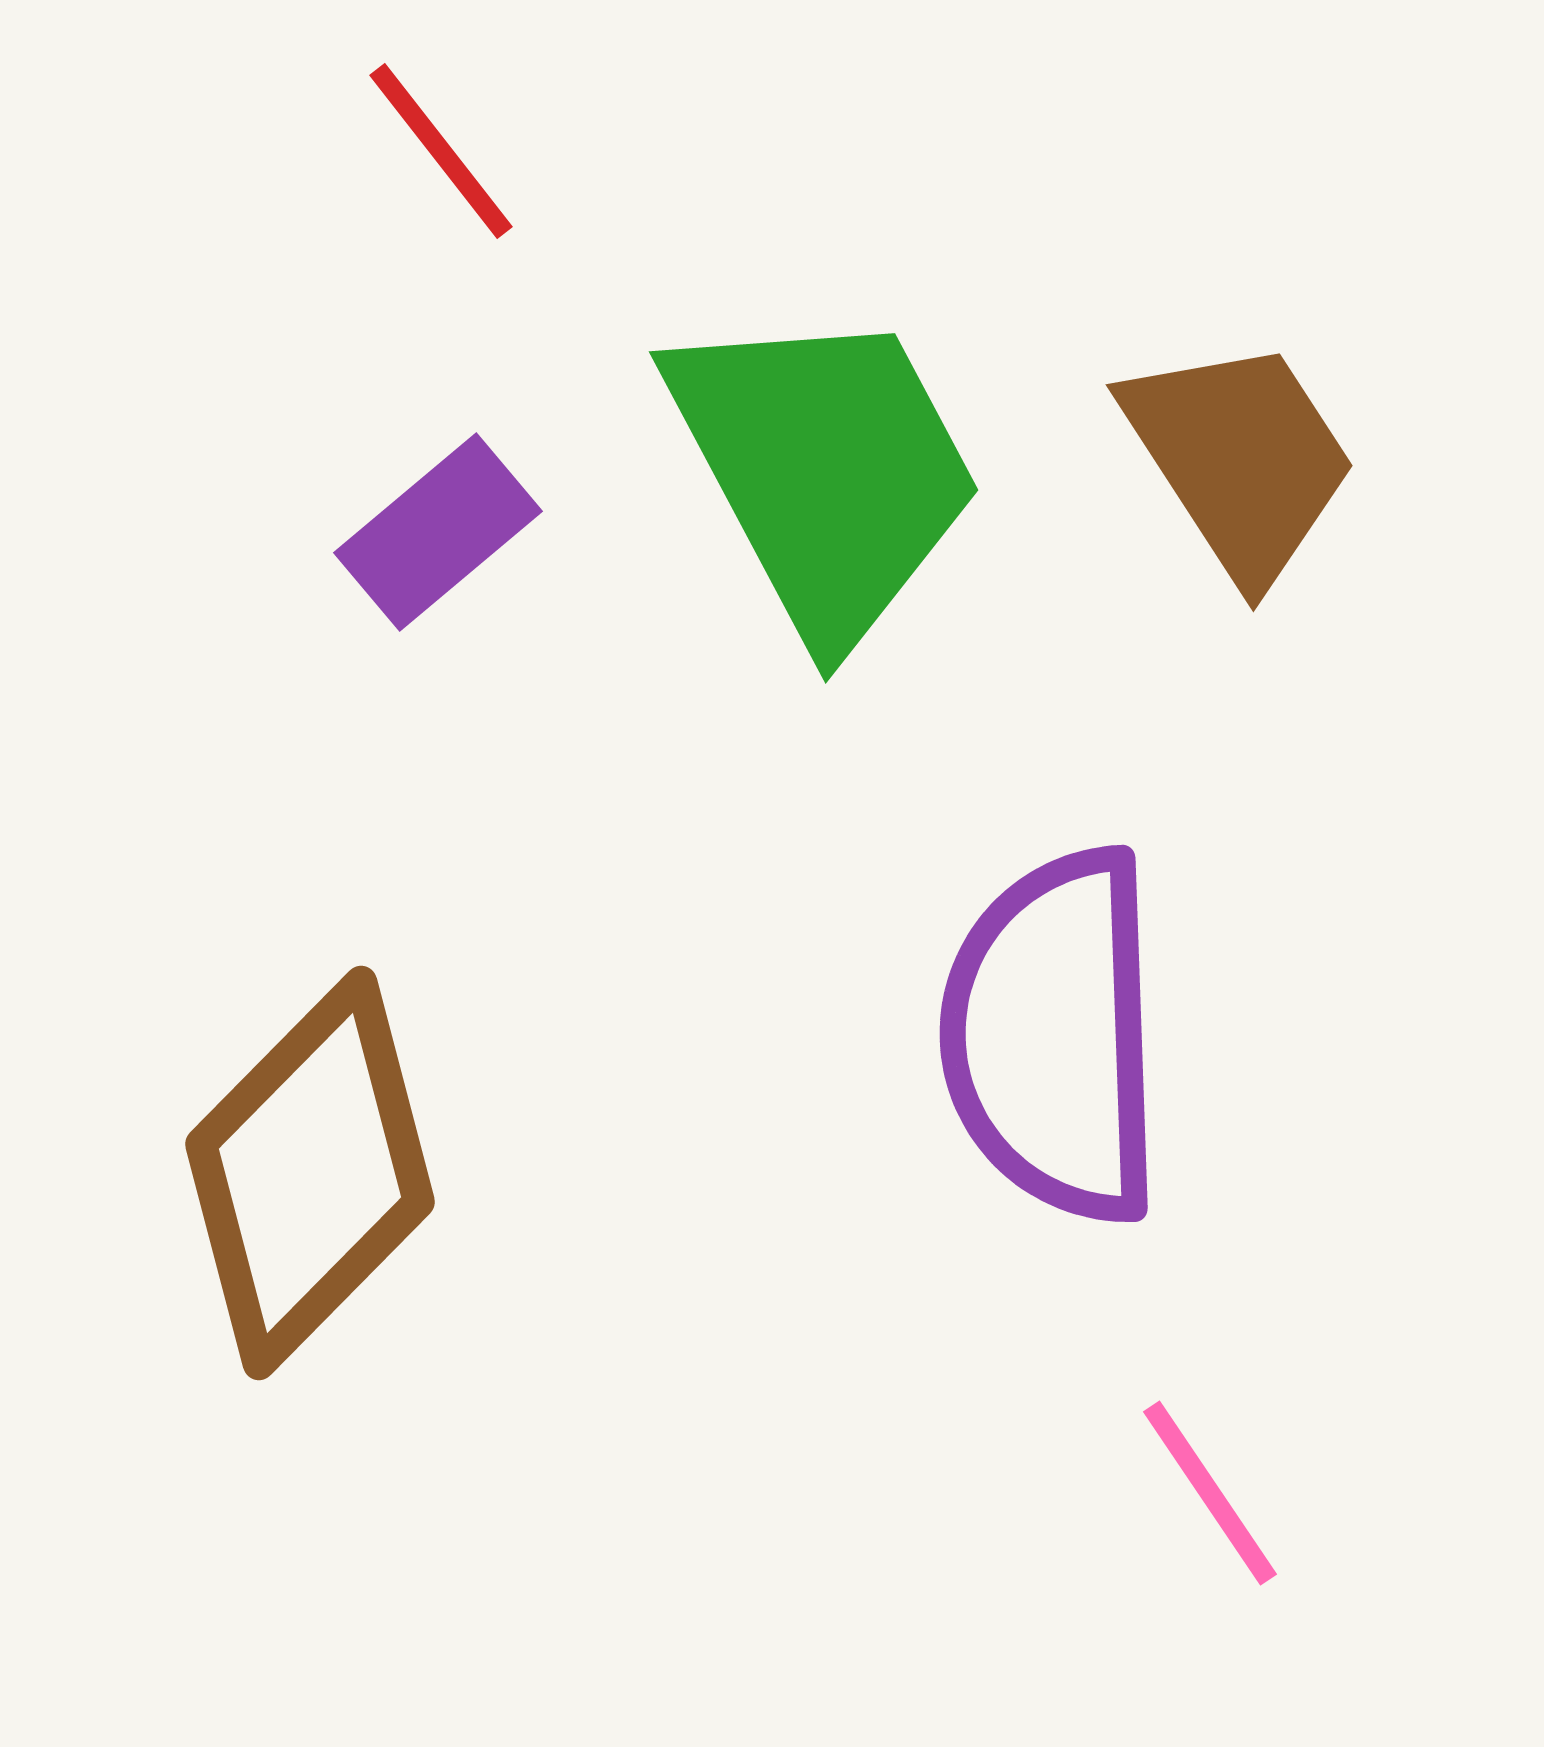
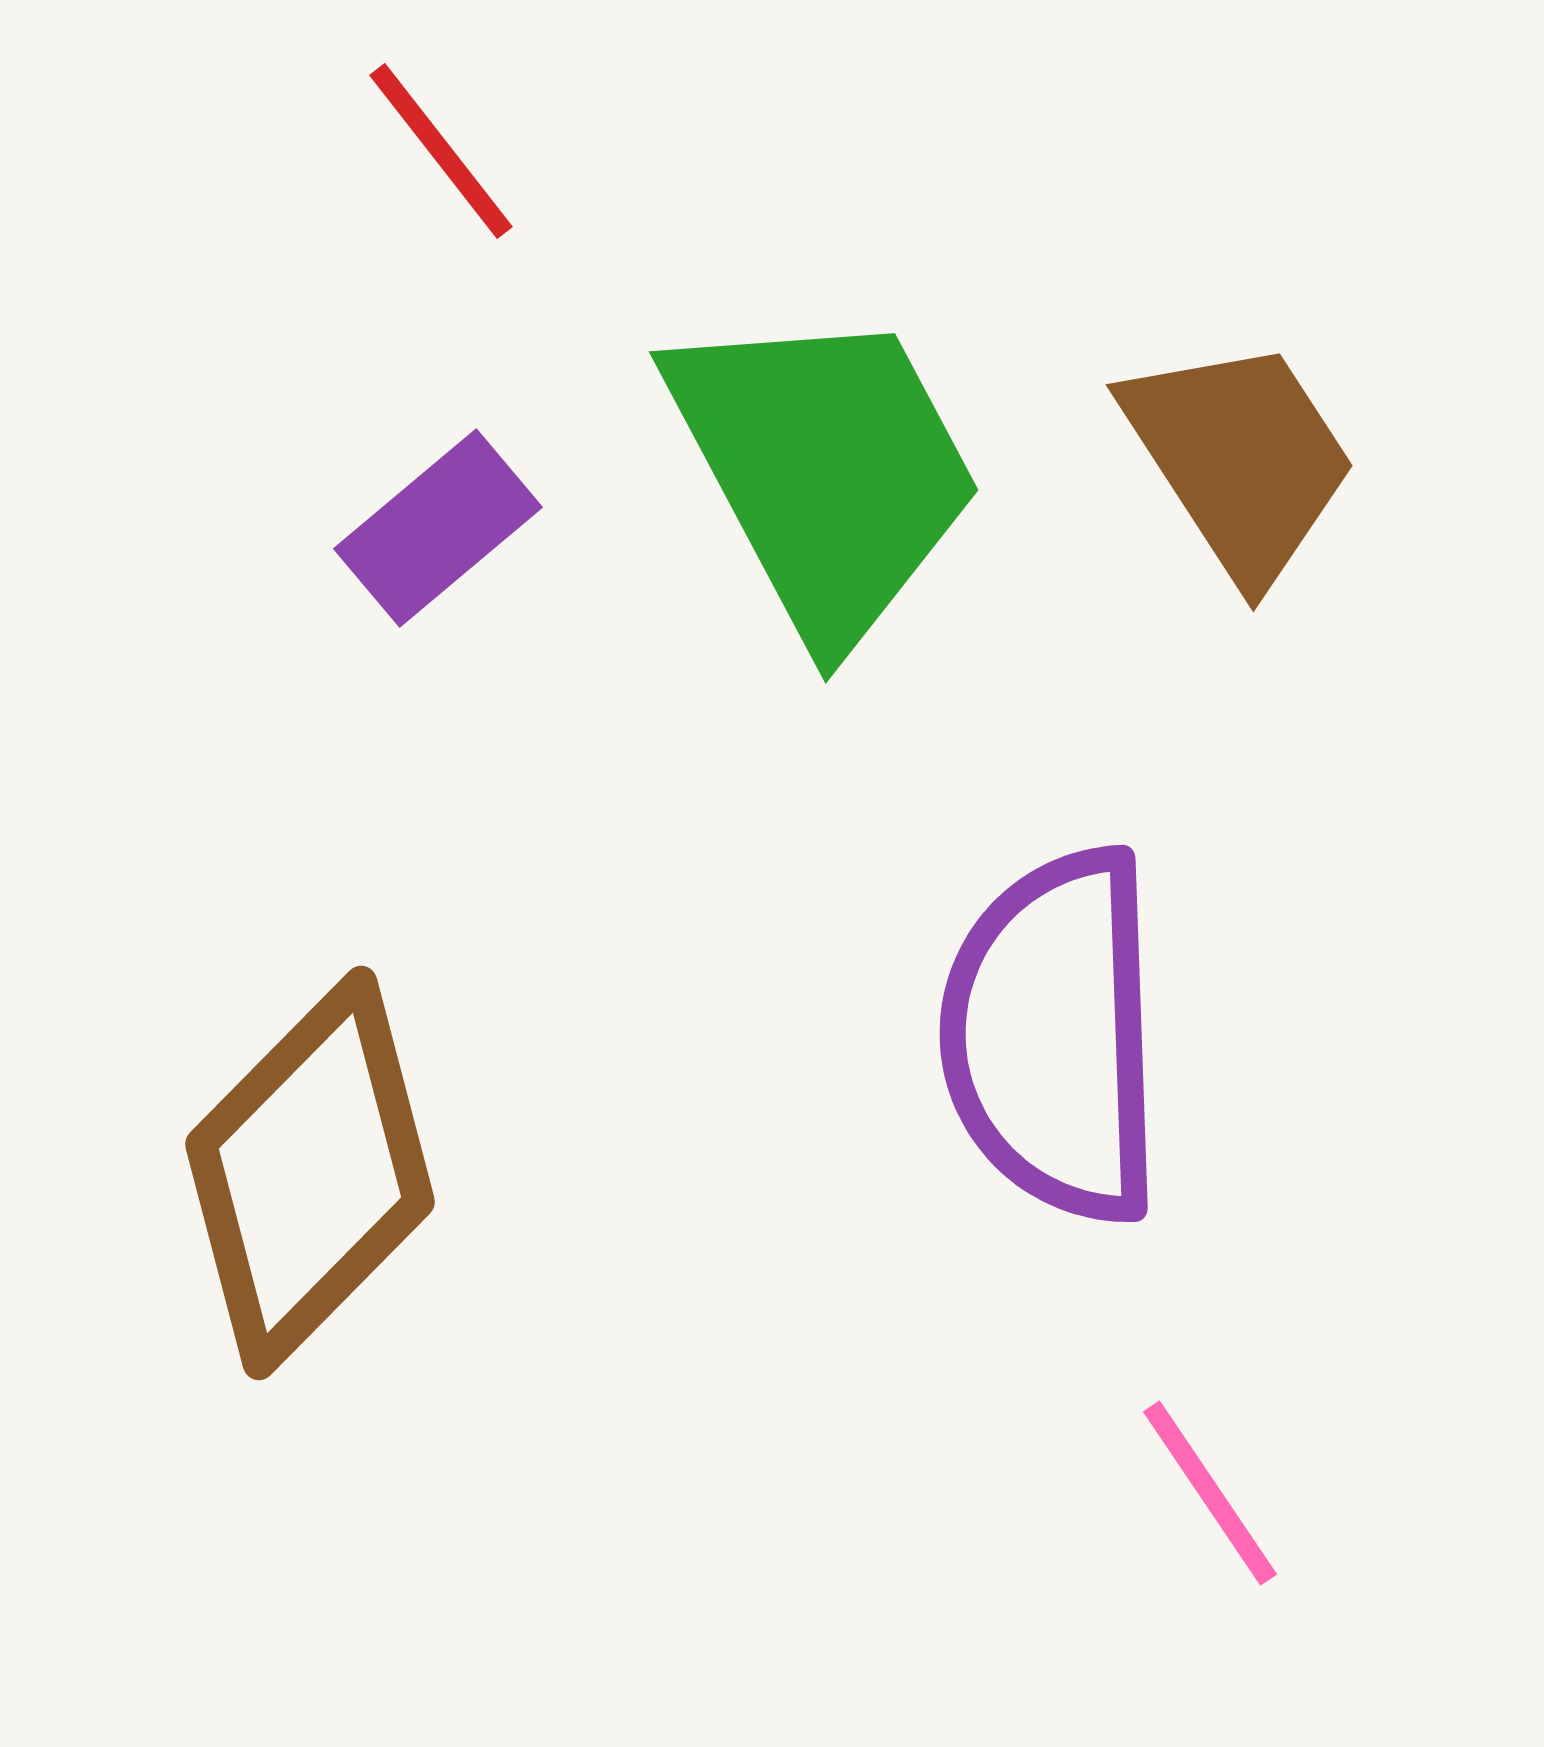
purple rectangle: moved 4 px up
